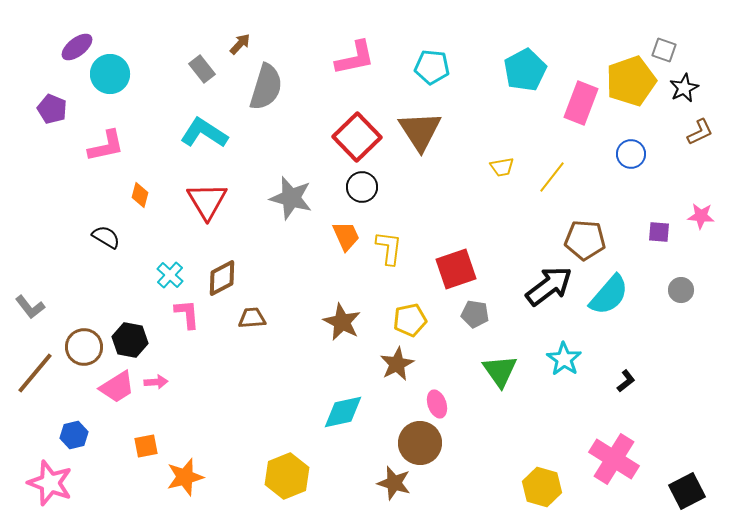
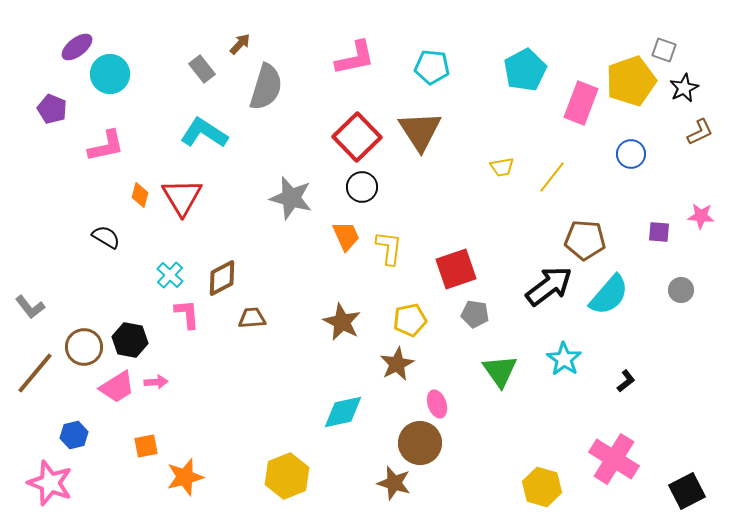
red triangle at (207, 201): moved 25 px left, 4 px up
